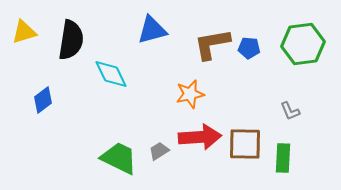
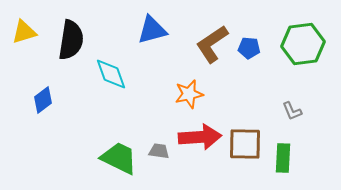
brown L-shape: rotated 24 degrees counterclockwise
cyan diamond: rotated 6 degrees clockwise
orange star: moved 1 px left
gray L-shape: moved 2 px right
gray trapezoid: rotated 40 degrees clockwise
